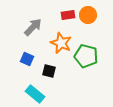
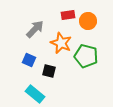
orange circle: moved 6 px down
gray arrow: moved 2 px right, 2 px down
blue square: moved 2 px right, 1 px down
